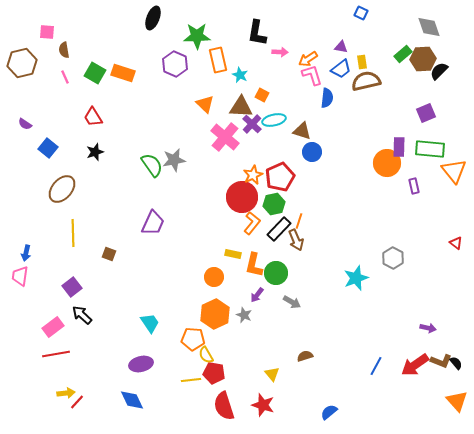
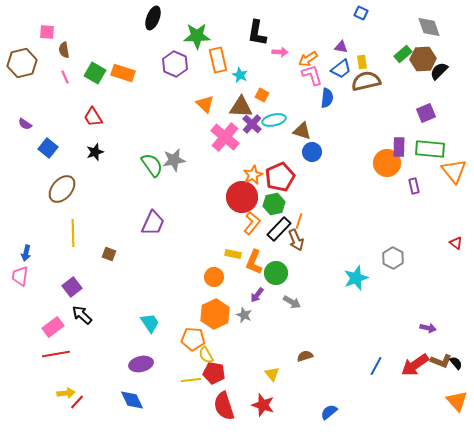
orange L-shape at (254, 265): moved 3 px up; rotated 10 degrees clockwise
